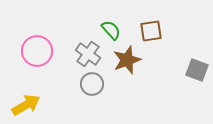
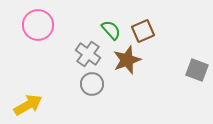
brown square: moved 8 px left; rotated 15 degrees counterclockwise
pink circle: moved 1 px right, 26 px up
yellow arrow: moved 2 px right
